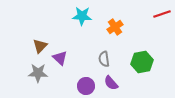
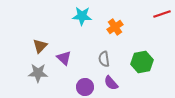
purple triangle: moved 4 px right
purple circle: moved 1 px left, 1 px down
